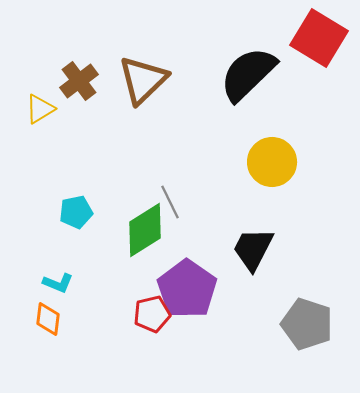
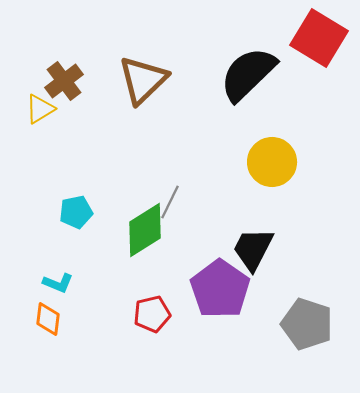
brown cross: moved 15 px left
gray line: rotated 52 degrees clockwise
purple pentagon: moved 33 px right
